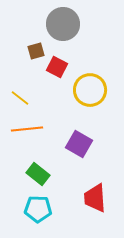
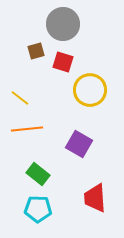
red square: moved 6 px right, 5 px up; rotated 10 degrees counterclockwise
